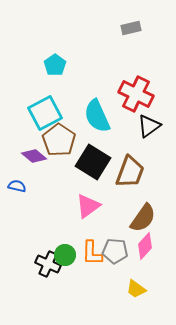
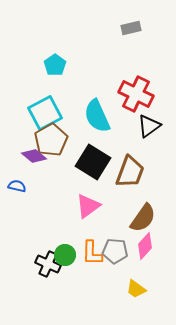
brown pentagon: moved 8 px left; rotated 8 degrees clockwise
